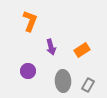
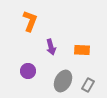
orange rectangle: rotated 35 degrees clockwise
gray ellipse: rotated 30 degrees clockwise
